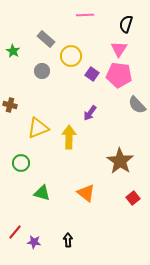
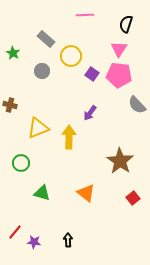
green star: moved 2 px down
